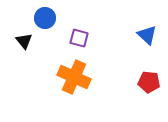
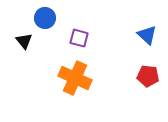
orange cross: moved 1 px right, 1 px down
red pentagon: moved 1 px left, 6 px up
